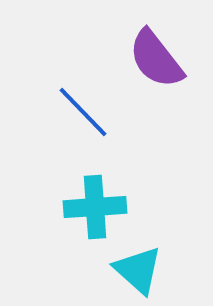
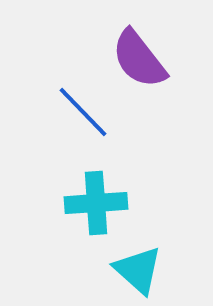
purple semicircle: moved 17 px left
cyan cross: moved 1 px right, 4 px up
